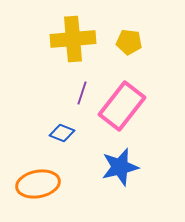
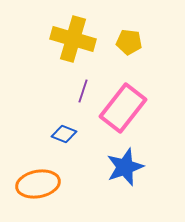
yellow cross: rotated 21 degrees clockwise
purple line: moved 1 px right, 2 px up
pink rectangle: moved 1 px right, 2 px down
blue diamond: moved 2 px right, 1 px down
blue star: moved 5 px right; rotated 6 degrees counterclockwise
